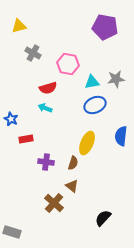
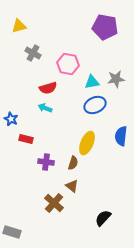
red rectangle: rotated 24 degrees clockwise
